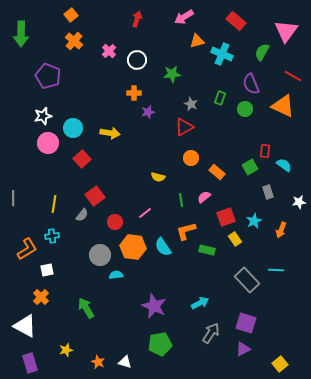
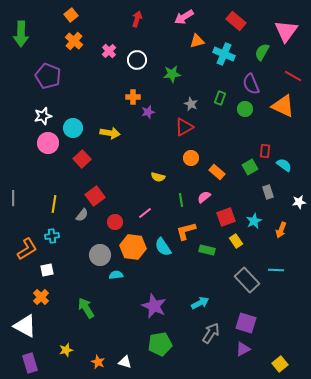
cyan cross at (222, 54): moved 2 px right
orange cross at (134, 93): moved 1 px left, 4 px down
yellow rectangle at (235, 239): moved 1 px right, 2 px down
